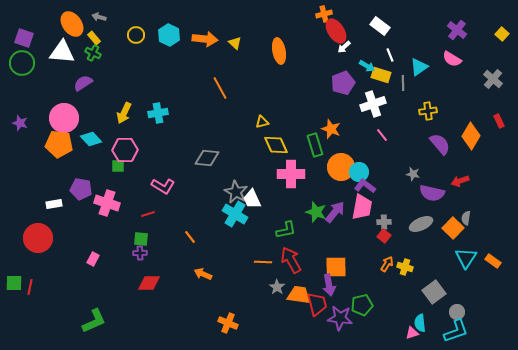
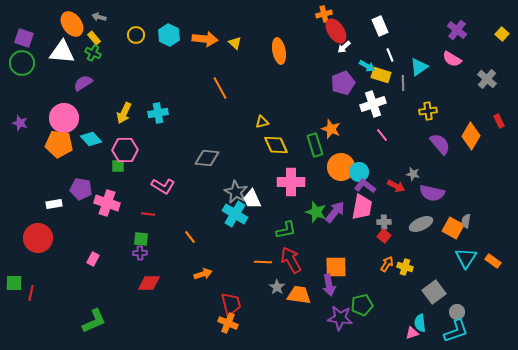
white rectangle at (380, 26): rotated 30 degrees clockwise
gray cross at (493, 79): moved 6 px left
pink cross at (291, 174): moved 8 px down
red arrow at (460, 181): moved 64 px left, 5 px down; rotated 132 degrees counterclockwise
red line at (148, 214): rotated 24 degrees clockwise
gray semicircle at (466, 218): moved 3 px down
orange square at (453, 228): rotated 15 degrees counterclockwise
orange arrow at (203, 274): rotated 138 degrees clockwise
red line at (30, 287): moved 1 px right, 6 px down
red trapezoid at (317, 304): moved 86 px left
